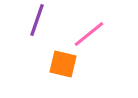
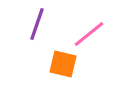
purple line: moved 4 px down
